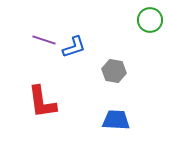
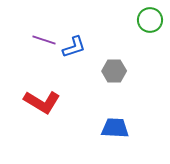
gray hexagon: rotated 10 degrees counterclockwise
red L-shape: rotated 51 degrees counterclockwise
blue trapezoid: moved 1 px left, 8 px down
